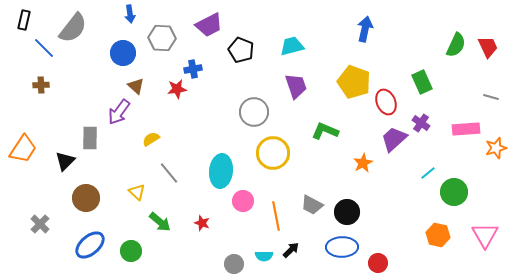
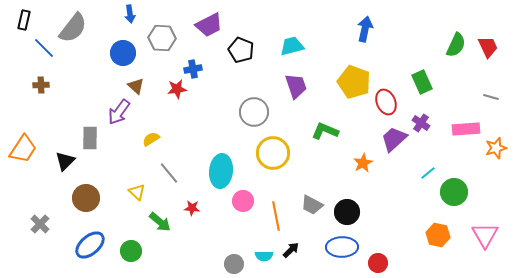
red star at (202, 223): moved 10 px left, 15 px up; rotated 14 degrees counterclockwise
